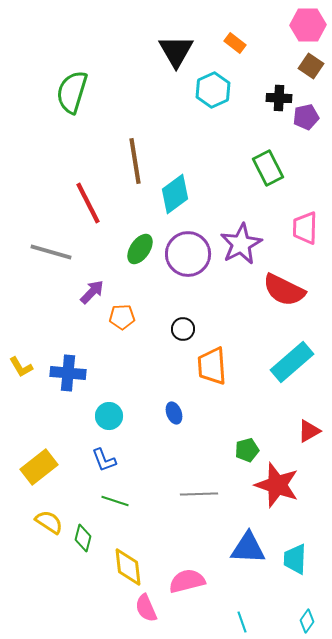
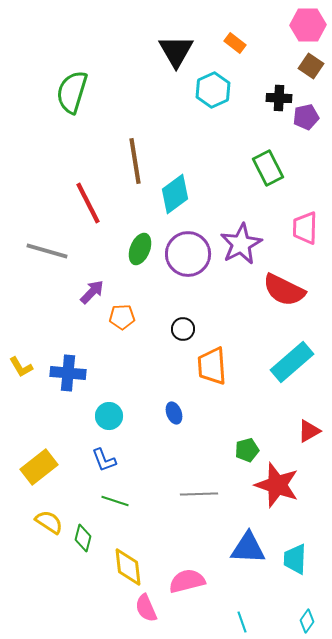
green ellipse at (140, 249): rotated 12 degrees counterclockwise
gray line at (51, 252): moved 4 px left, 1 px up
